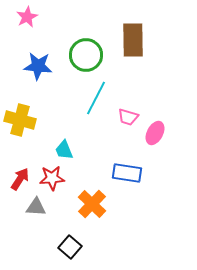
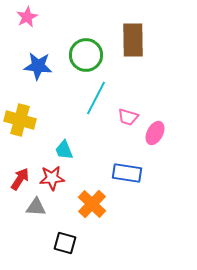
black square: moved 5 px left, 4 px up; rotated 25 degrees counterclockwise
